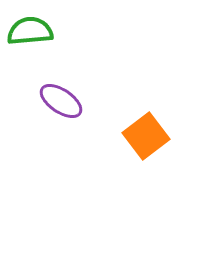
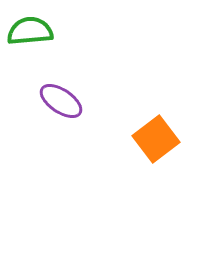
orange square: moved 10 px right, 3 px down
